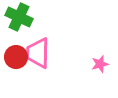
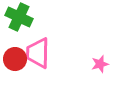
red circle: moved 1 px left, 2 px down
